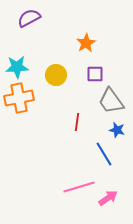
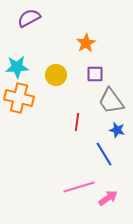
orange cross: rotated 24 degrees clockwise
